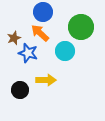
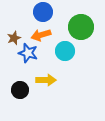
orange arrow: moved 1 px right, 2 px down; rotated 60 degrees counterclockwise
